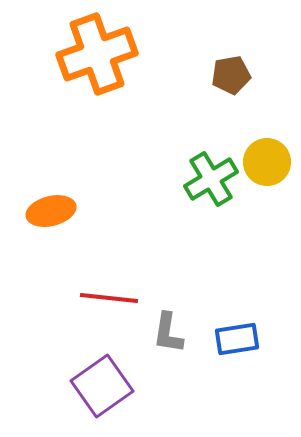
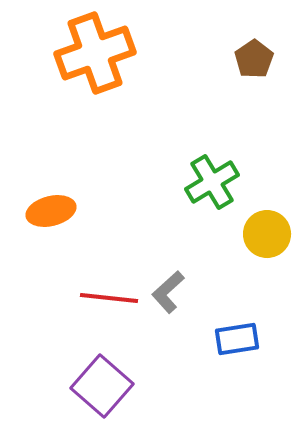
orange cross: moved 2 px left, 1 px up
brown pentagon: moved 23 px right, 16 px up; rotated 24 degrees counterclockwise
yellow circle: moved 72 px down
green cross: moved 1 px right, 3 px down
gray L-shape: moved 41 px up; rotated 39 degrees clockwise
purple square: rotated 14 degrees counterclockwise
